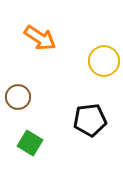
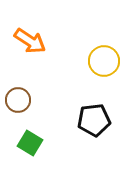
orange arrow: moved 10 px left, 3 px down
brown circle: moved 3 px down
black pentagon: moved 4 px right
